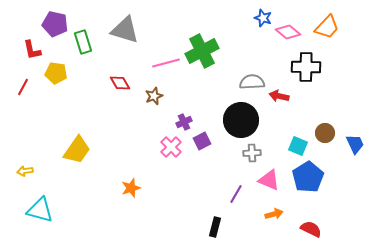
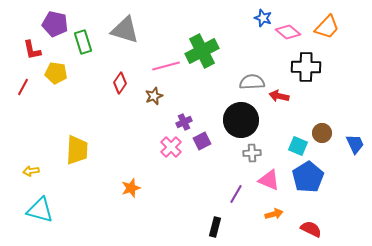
pink line: moved 3 px down
red diamond: rotated 65 degrees clockwise
brown circle: moved 3 px left
yellow trapezoid: rotated 32 degrees counterclockwise
yellow arrow: moved 6 px right
